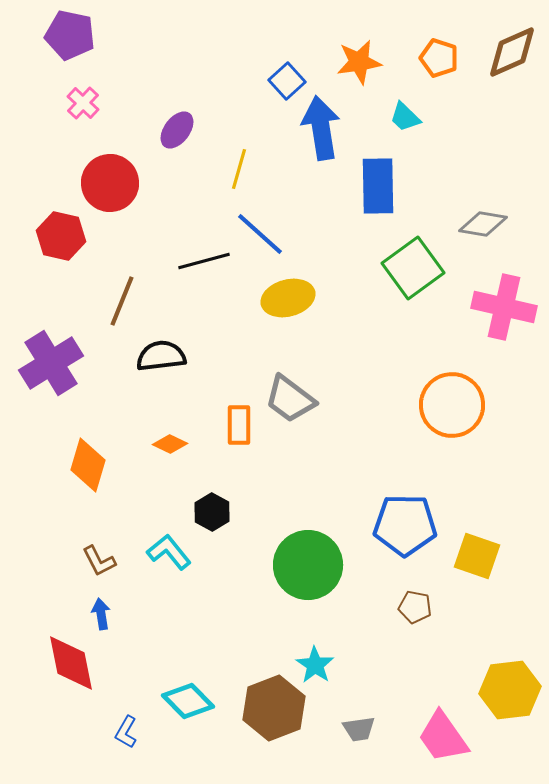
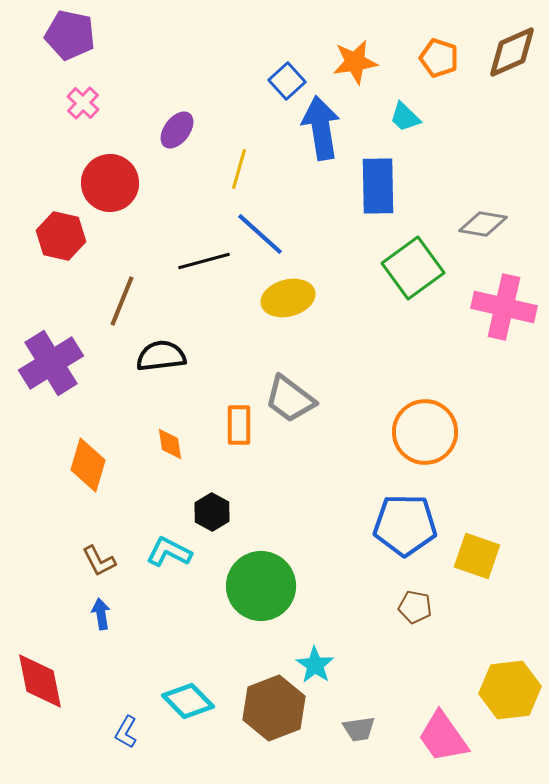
orange star at (359, 62): moved 4 px left
orange circle at (452, 405): moved 27 px left, 27 px down
orange diamond at (170, 444): rotated 56 degrees clockwise
cyan L-shape at (169, 552): rotated 24 degrees counterclockwise
green circle at (308, 565): moved 47 px left, 21 px down
red diamond at (71, 663): moved 31 px left, 18 px down
